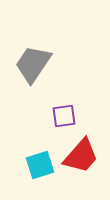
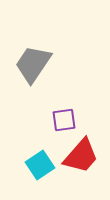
purple square: moved 4 px down
cyan square: rotated 16 degrees counterclockwise
